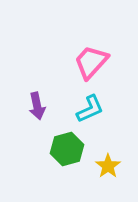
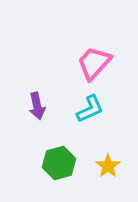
pink trapezoid: moved 3 px right, 1 px down
green hexagon: moved 8 px left, 14 px down
